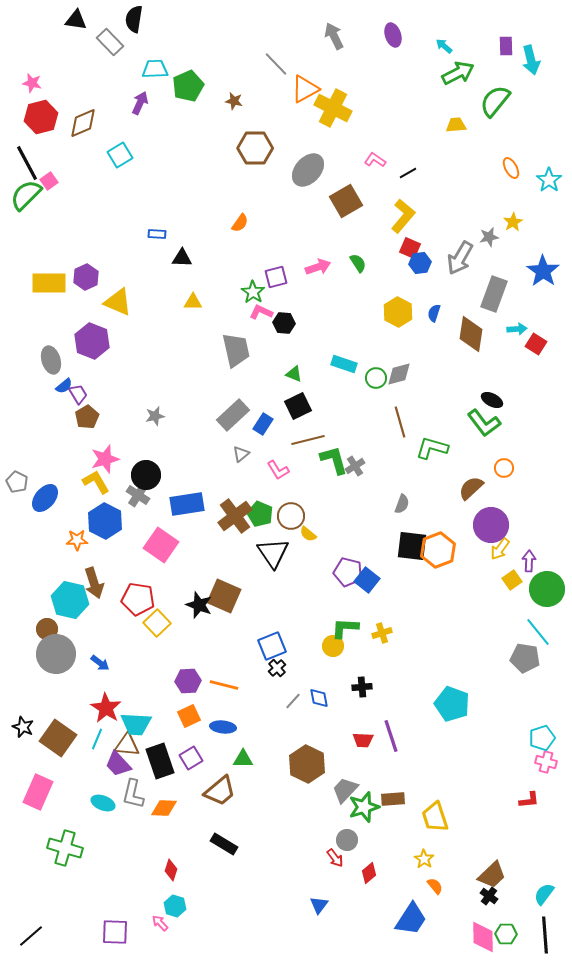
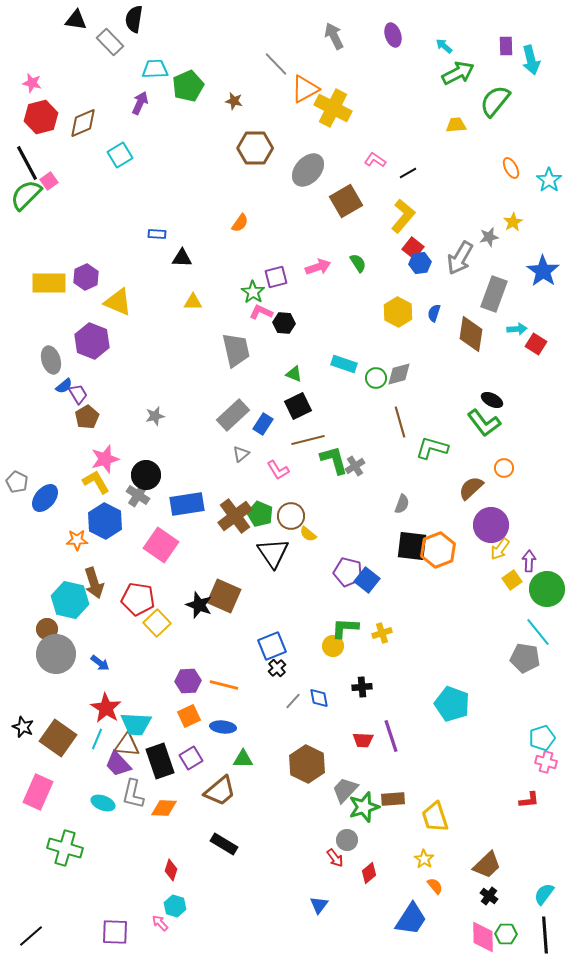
red square at (410, 248): moved 3 px right; rotated 15 degrees clockwise
brown trapezoid at (492, 875): moved 5 px left, 10 px up
